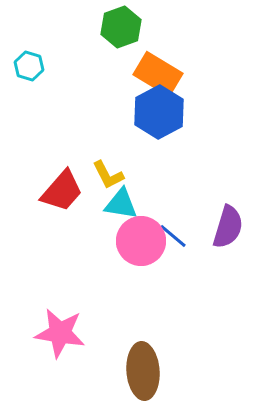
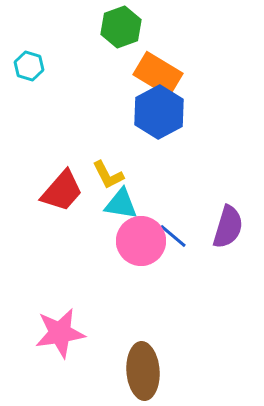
pink star: rotated 18 degrees counterclockwise
